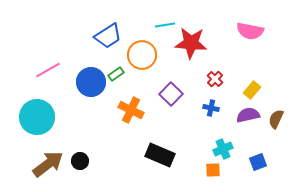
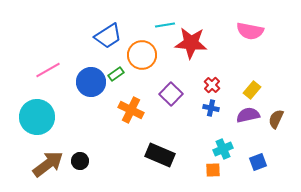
red cross: moved 3 px left, 6 px down
